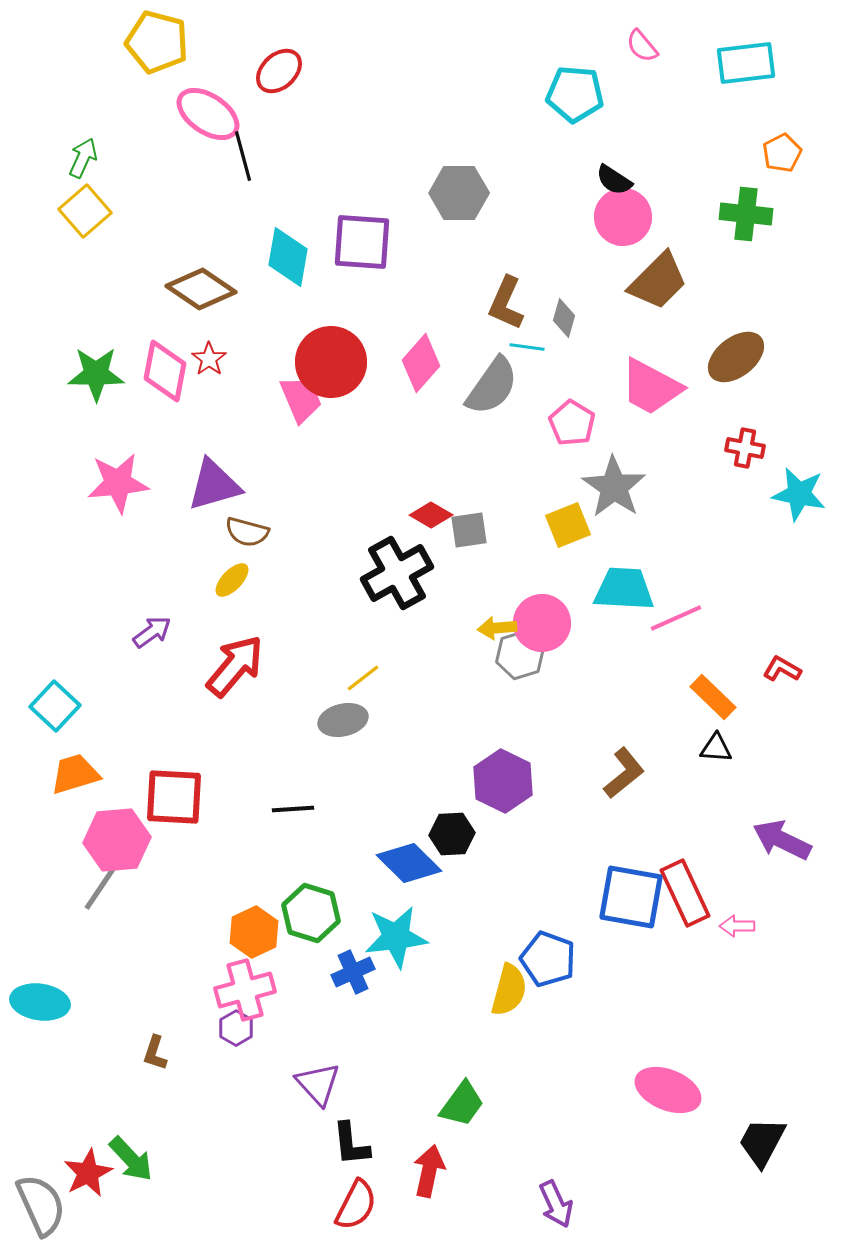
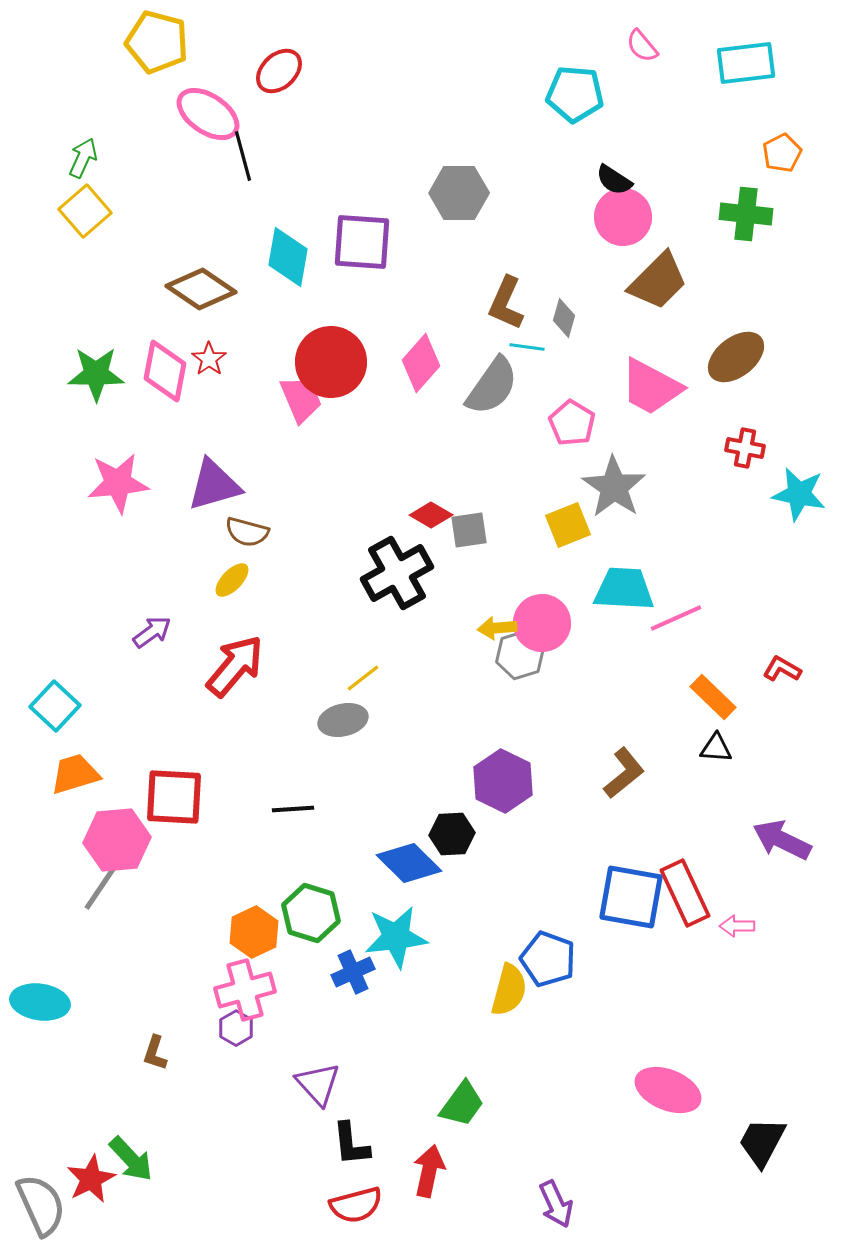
red star at (88, 1173): moved 3 px right, 6 px down
red semicircle at (356, 1205): rotated 48 degrees clockwise
